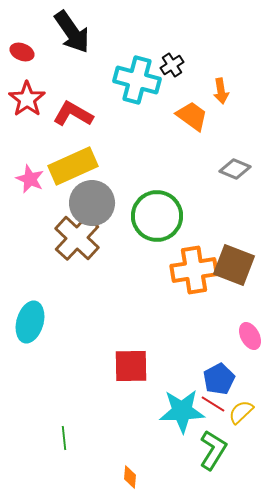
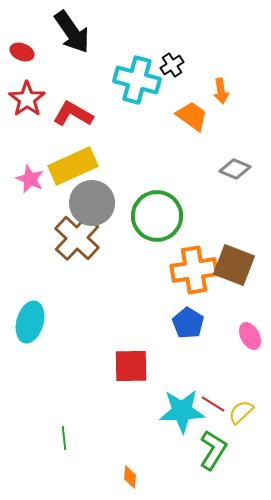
blue pentagon: moved 31 px left, 56 px up; rotated 12 degrees counterclockwise
